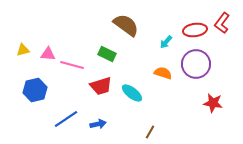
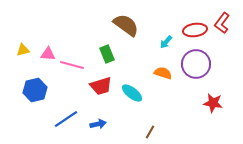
green rectangle: rotated 42 degrees clockwise
